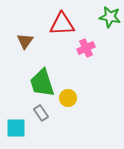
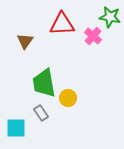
pink cross: moved 7 px right, 12 px up; rotated 24 degrees counterclockwise
green trapezoid: moved 2 px right; rotated 8 degrees clockwise
